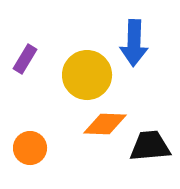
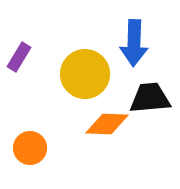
purple rectangle: moved 6 px left, 2 px up
yellow circle: moved 2 px left, 1 px up
orange diamond: moved 2 px right
black trapezoid: moved 48 px up
